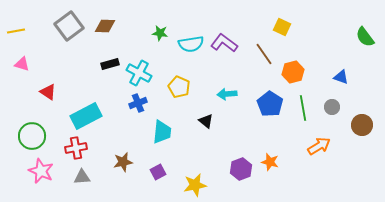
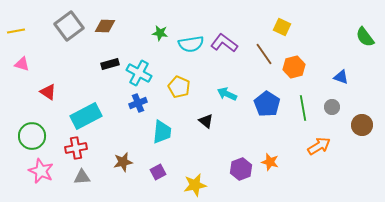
orange hexagon: moved 1 px right, 5 px up
cyan arrow: rotated 30 degrees clockwise
blue pentagon: moved 3 px left
